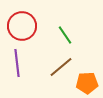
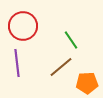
red circle: moved 1 px right
green line: moved 6 px right, 5 px down
